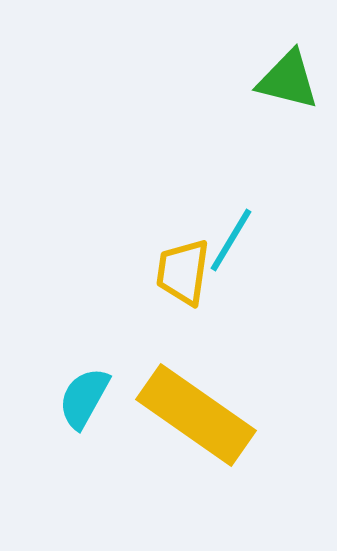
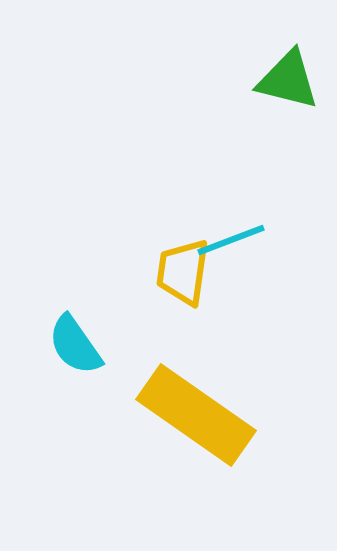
cyan line: rotated 38 degrees clockwise
cyan semicircle: moved 9 px left, 53 px up; rotated 64 degrees counterclockwise
